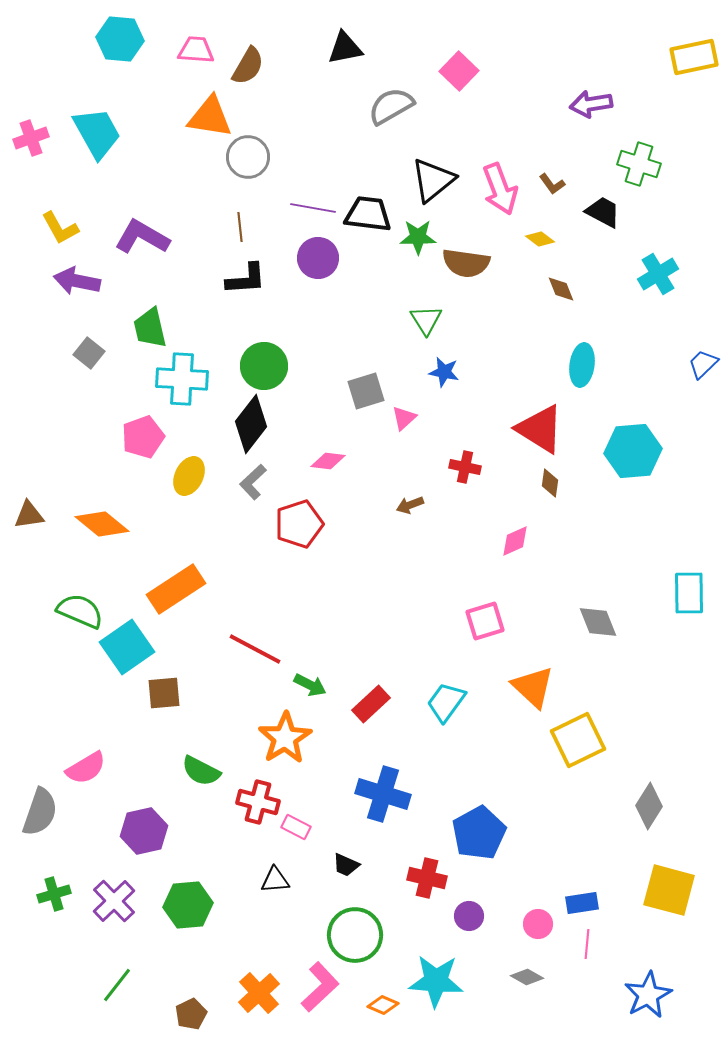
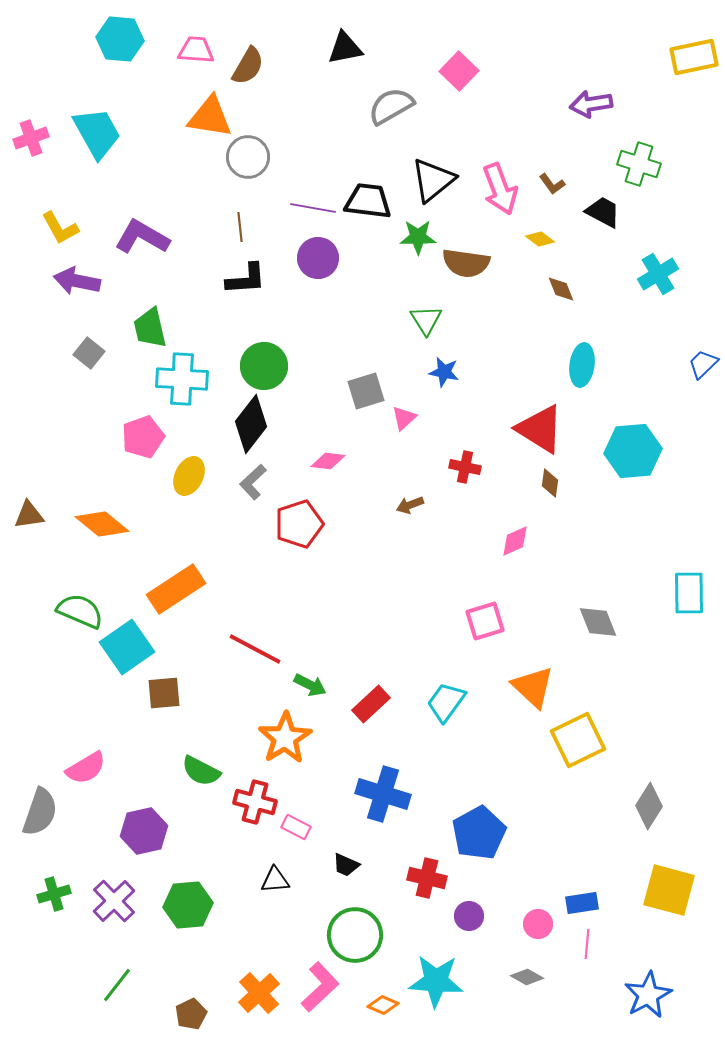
black trapezoid at (368, 214): moved 13 px up
red cross at (258, 802): moved 3 px left
